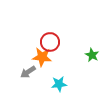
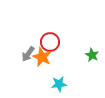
orange star: rotated 18 degrees clockwise
gray arrow: moved 18 px up; rotated 21 degrees counterclockwise
